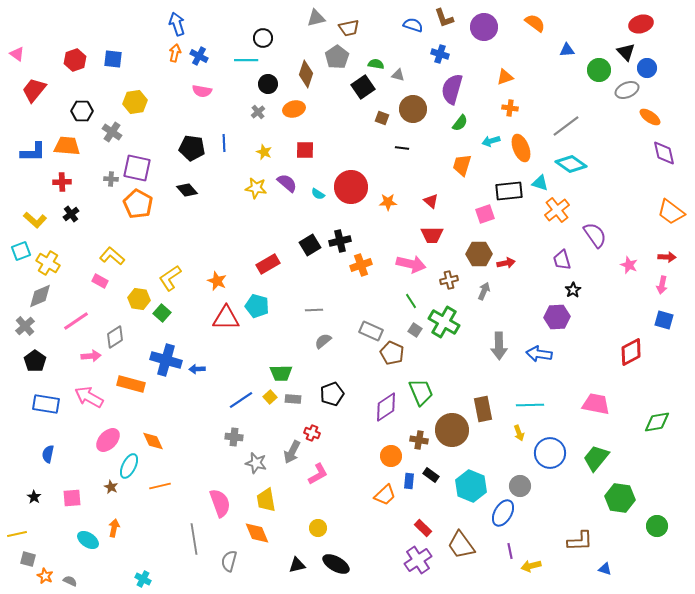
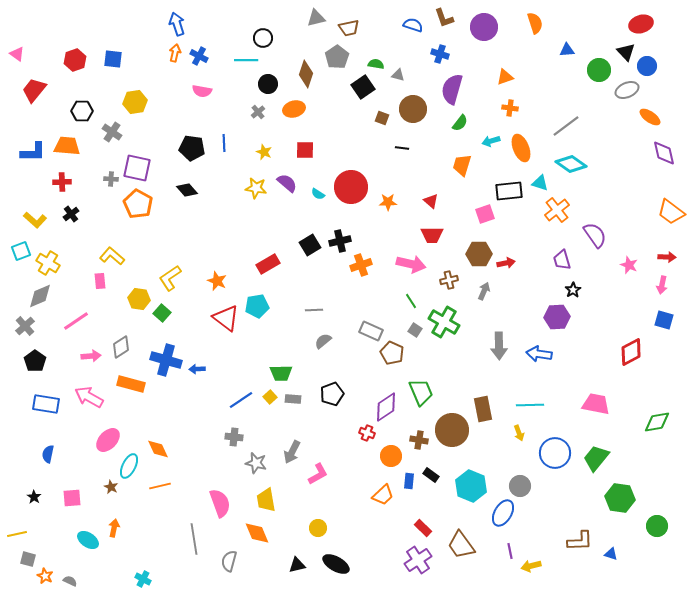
orange semicircle at (535, 23): rotated 35 degrees clockwise
blue circle at (647, 68): moved 2 px up
pink rectangle at (100, 281): rotated 56 degrees clockwise
cyan pentagon at (257, 306): rotated 25 degrees counterclockwise
red triangle at (226, 318): rotated 36 degrees clockwise
gray diamond at (115, 337): moved 6 px right, 10 px down
red cross at (312, 433): moved 55 px right
orange diamond at (153, 441): moved 5 px right, 8 px down
blue circle at (550, 453): moved 5 px right
orange trapezoid at (385, 495): moved 2 px left
blue triangle at (605, 569): moved 6 px right, 15 px up
